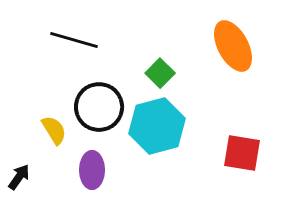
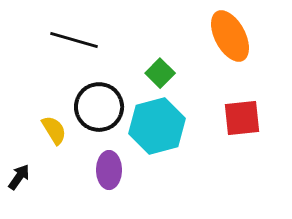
orange ellipse: moved 3 px left, 10 px up
red square: moved 35 px up; rotated 15 degrees counterclockwise
purple ellipse: moved 17 px right
